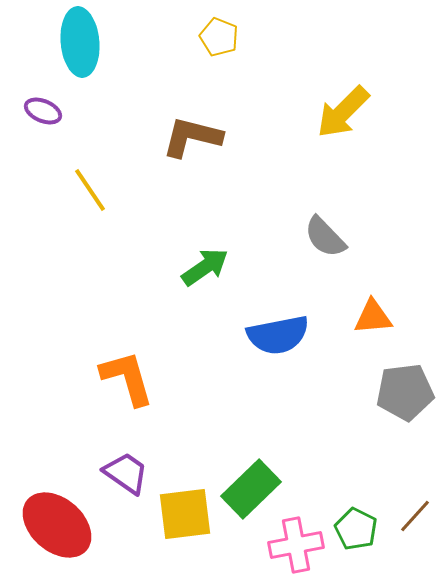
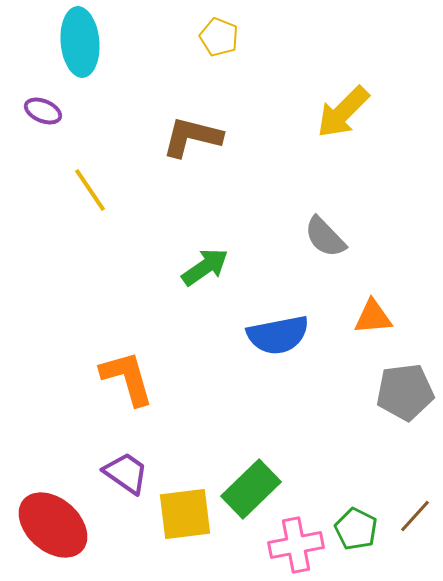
red ellipse: moved 4 px left
